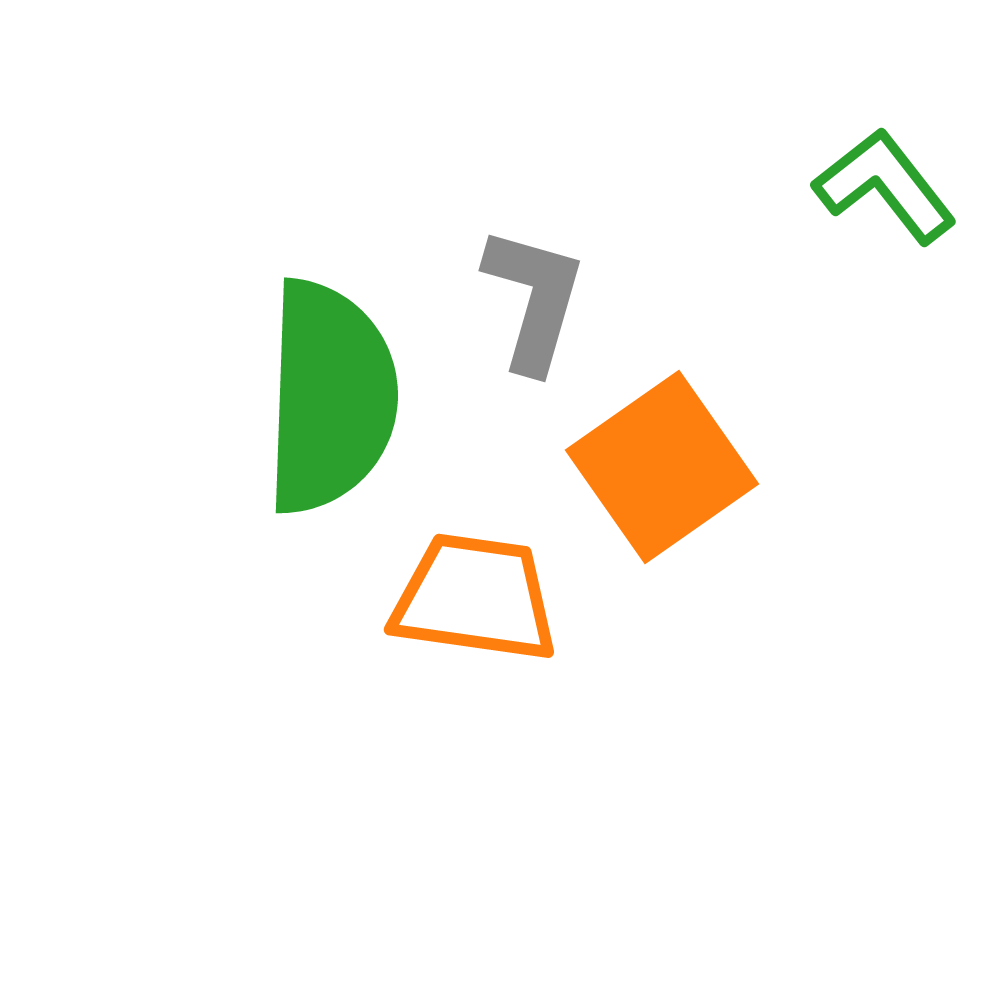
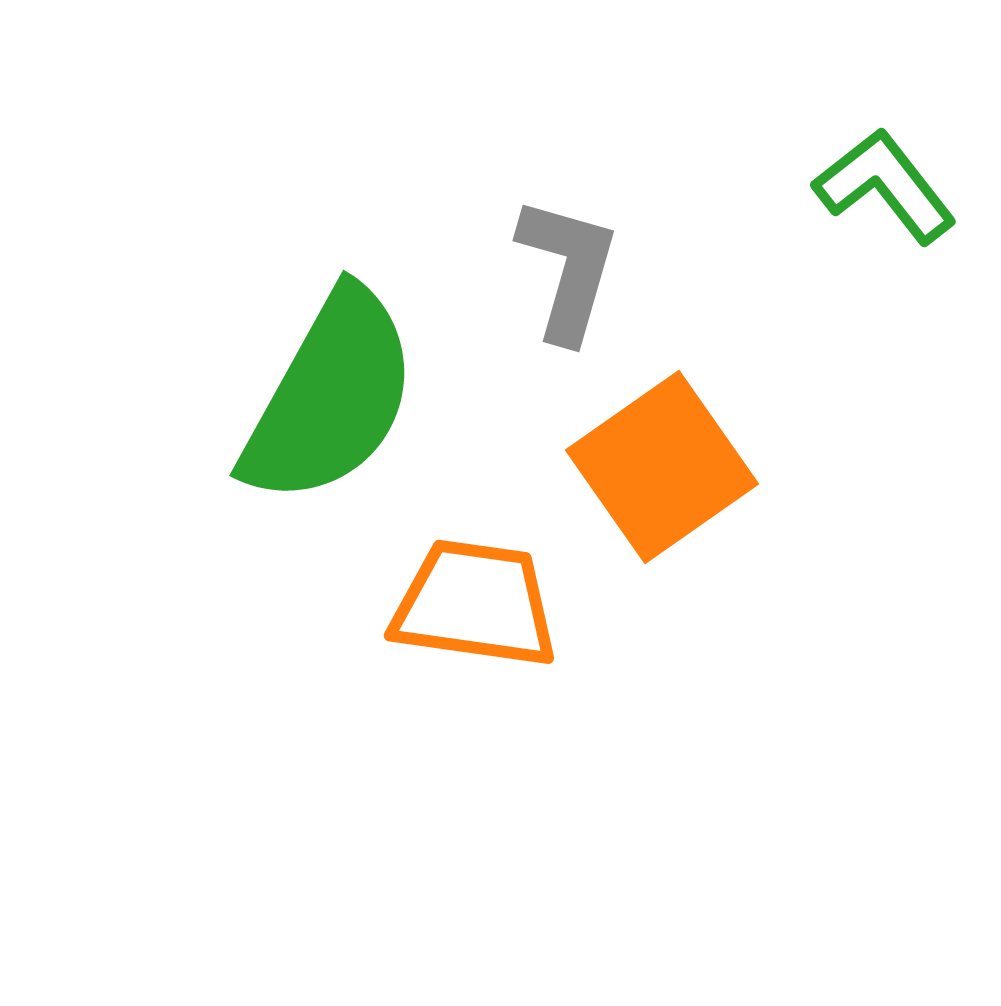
gray L-shape: moved 34 px right, 30 px up
green semicircle: rotated 27 degrees clockwise
orange trapezoid: moved 6 px down
